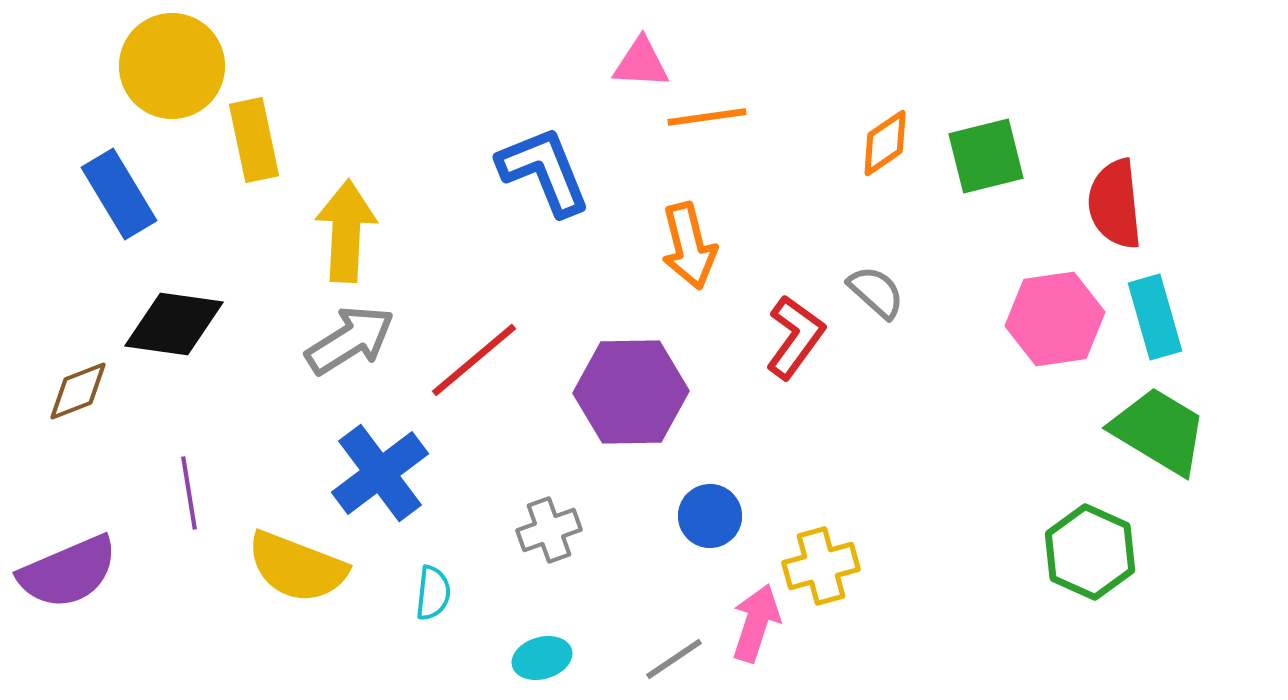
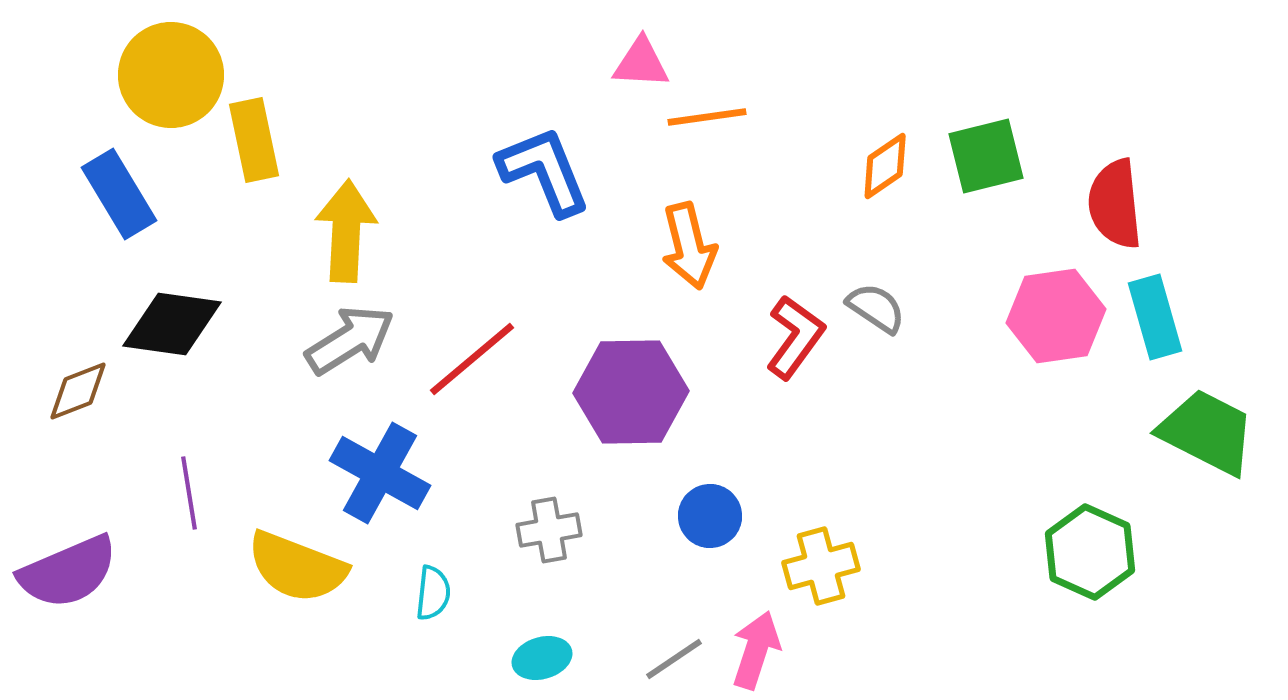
yellow circle: moved 1 px left, 9 px down
orange diamond: moved 23 px down
gray semicircle: moved 16 px down; rotated 8 degrees counterclockwise
pink hexagon: moved 1 px right, 3 px up
black diamond: moved 2 px left
red line: moved 2 px left, 1 px up
green trapezoid: moved 48 px right, 1 px down; rotated 4 degrees counterclockwise
blue cross: rotated 24 degrees counterclockwise
gray cross: rotated 10 degrees clockwise
pink arrow: moved 27 px down
